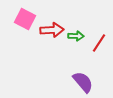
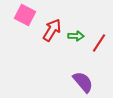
pink square: moved 4 px up
red arrow: rotated 55 degrees counterclockwise
